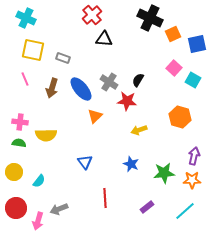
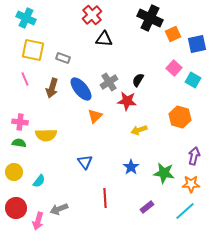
gray cross: rotated 24 degrees clockwise
blue star: moved 3 px down; rotated 14 degrees clockwise
green star: rotated 15 degrees clockwise
orange star: moved 1 px left, 4 px down
